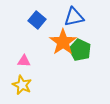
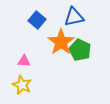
orange star: moved 2 px left
